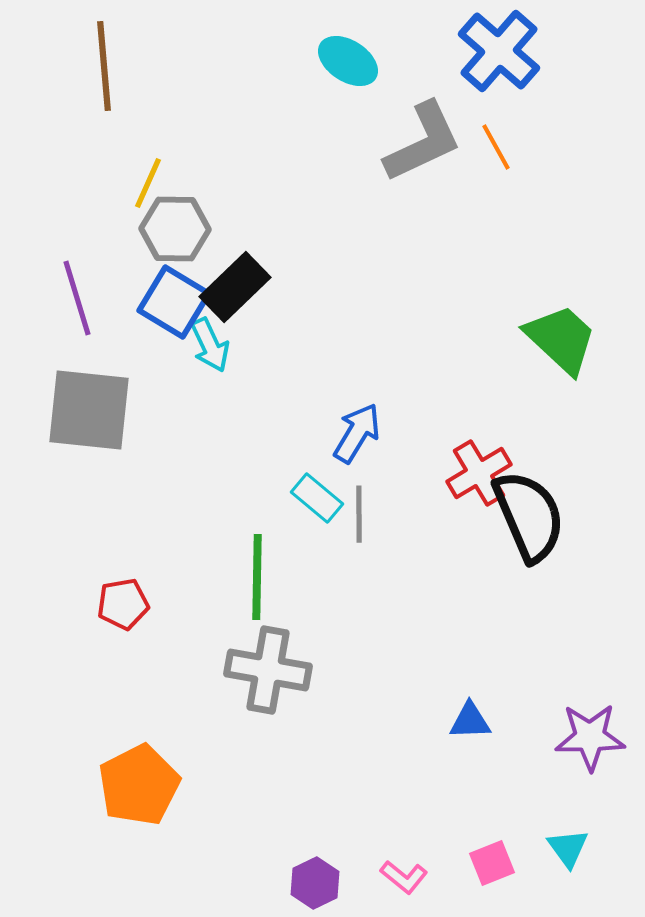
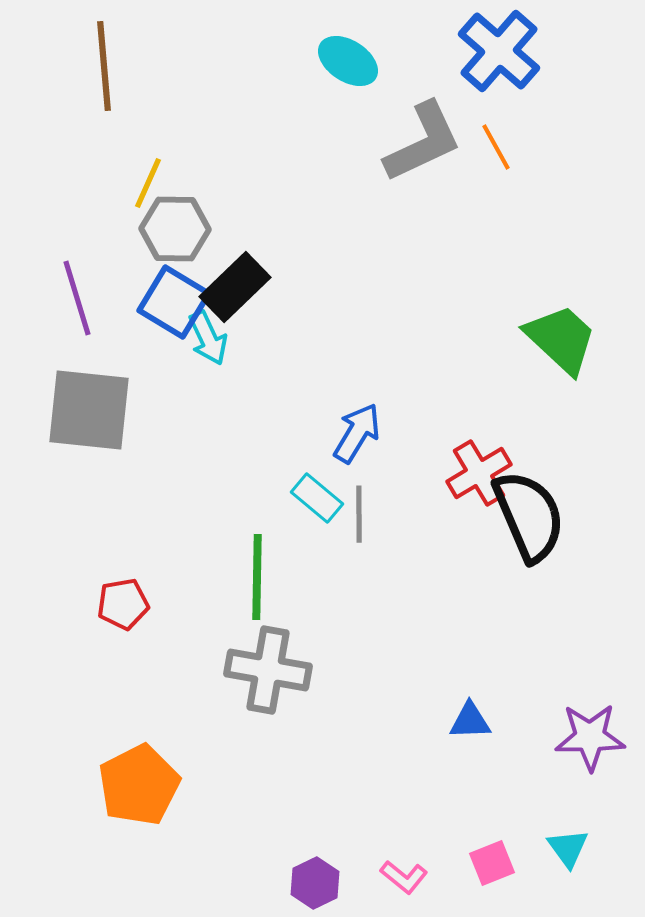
cyan arrow: moved 2 px left, 7 px up
